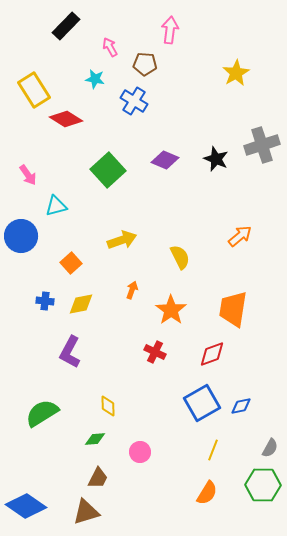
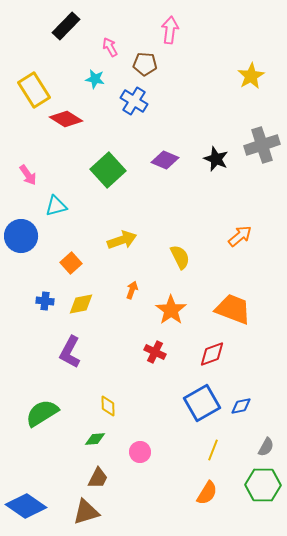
yellow star at (236, 73): moved 15 px right, 3 px down
orange trapezoid at (233, 309): rotated 102 degrees clockwise
gray semicircle at (270, 448): moved 4 px left, 1 px up
